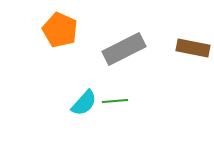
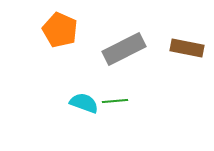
brown rectangle: moved 6 px left
cyan semicircle: rotated 112 degrees counterclockwise
